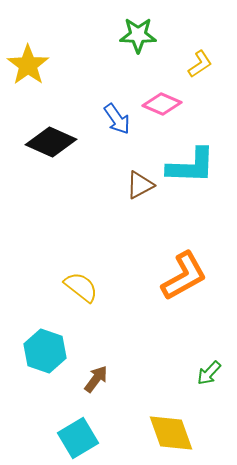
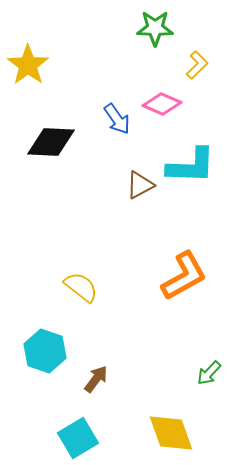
green star: moved 17 px right, 7 px up
yellow L-shape: moved 3 px left, 1 px down; rotated 12 degrees counterclockwise
black diamond: rotated 21 degrees counterclockwise
